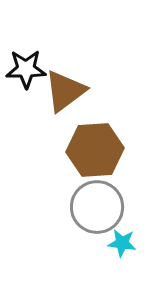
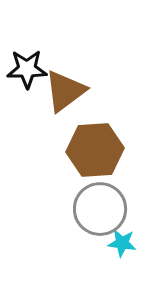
black star: moved 1 px right
gray circle: moved 3 px right, 2 px down
